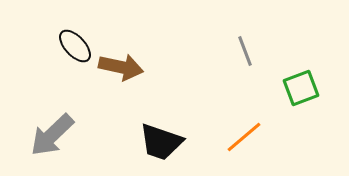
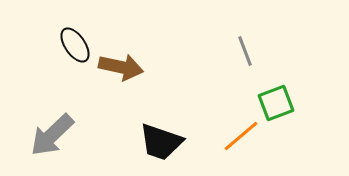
black ellipse: moved 1 px up; rotated 9 degrees clockwise
green square: moved 25 px left, 15 px down
orange line: moved 3 px left, 1 px up
